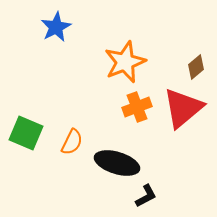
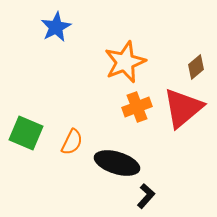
black L-shape: rotated 20 degrees counterclockwise
